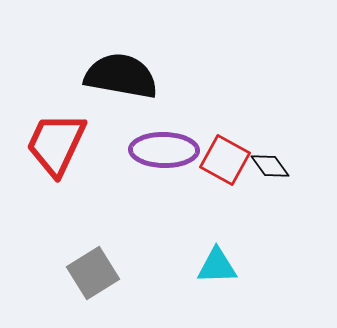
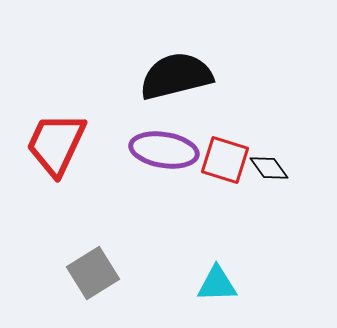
black semicircle: moved 55 px right; rotated 24 degrees counterclockwise
purple ellipse: rotated 8 degrees clockwise
red square: rotated 12 degrees counterclockwise
black diamond: moved 1 px left, 2 px down
cyan triangle: moved 18 px down
